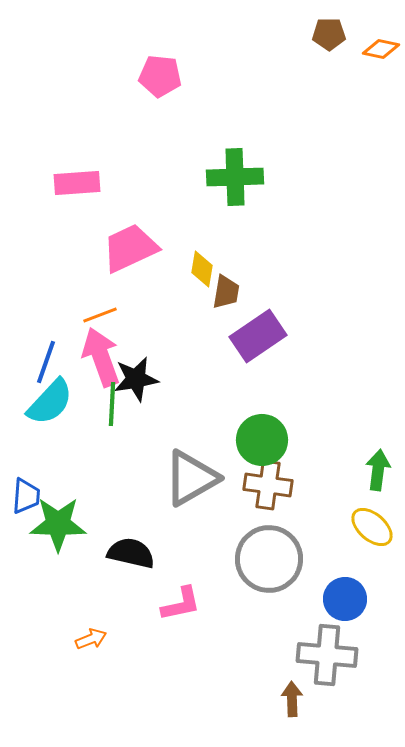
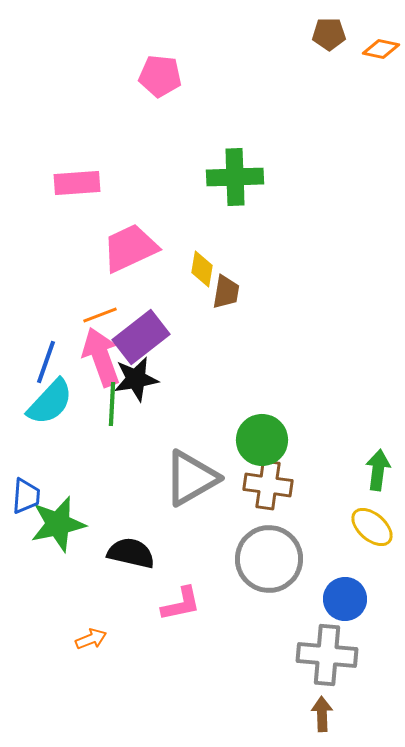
purple rectangle: moved 117 px left, 1 px down; rotated 4 degrees counterclockwise
green star: rotated 14 degrees counterclockwise
brown arrow: moved 30 px right, 15 px down
